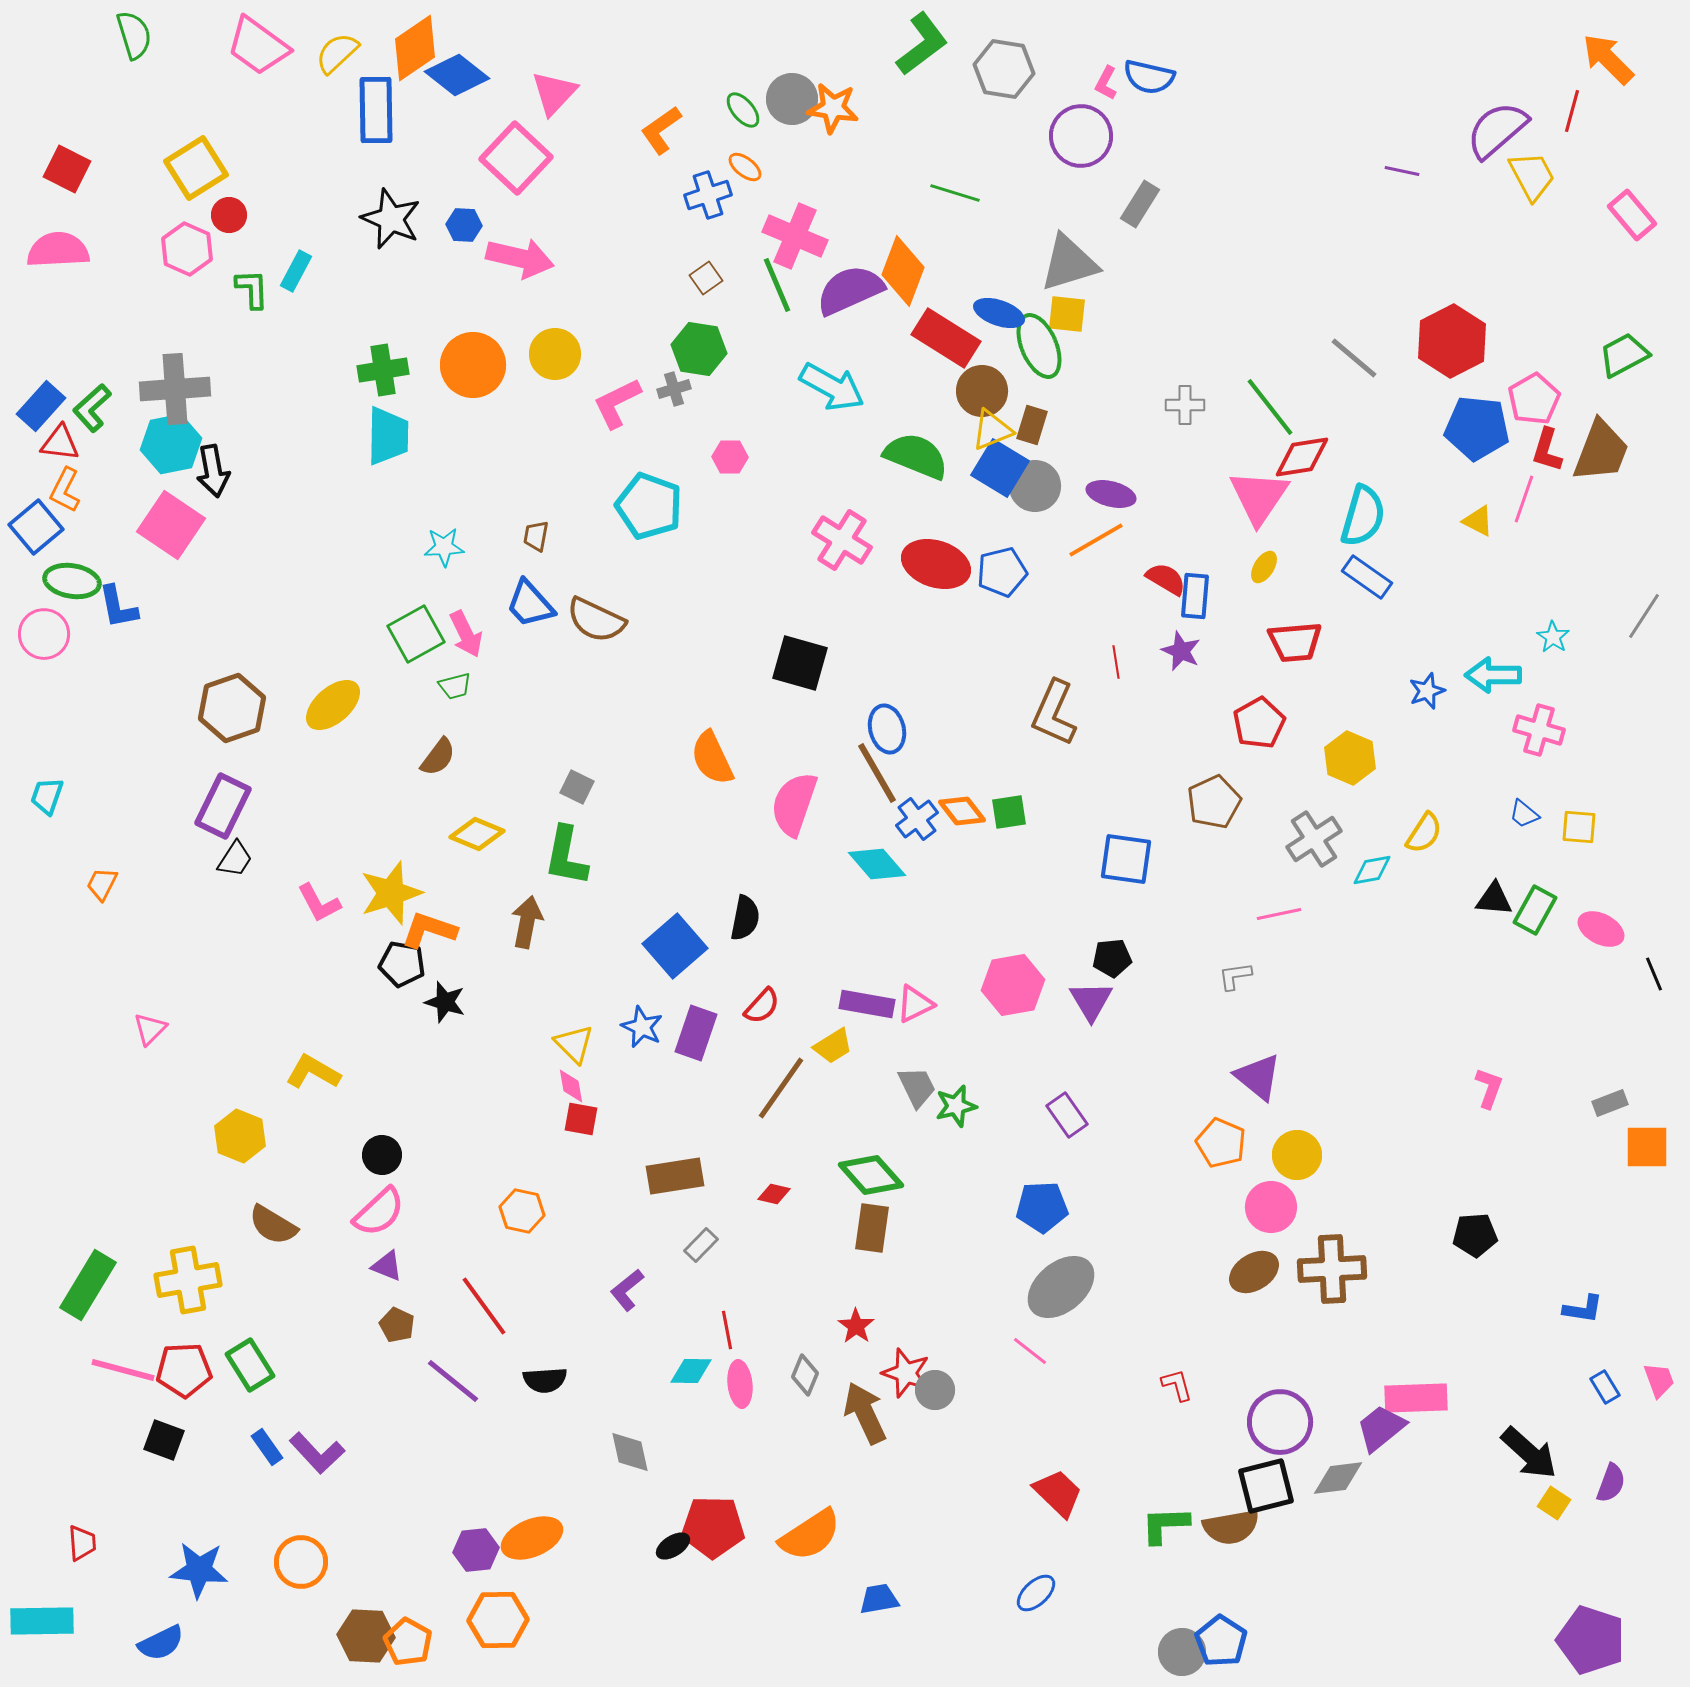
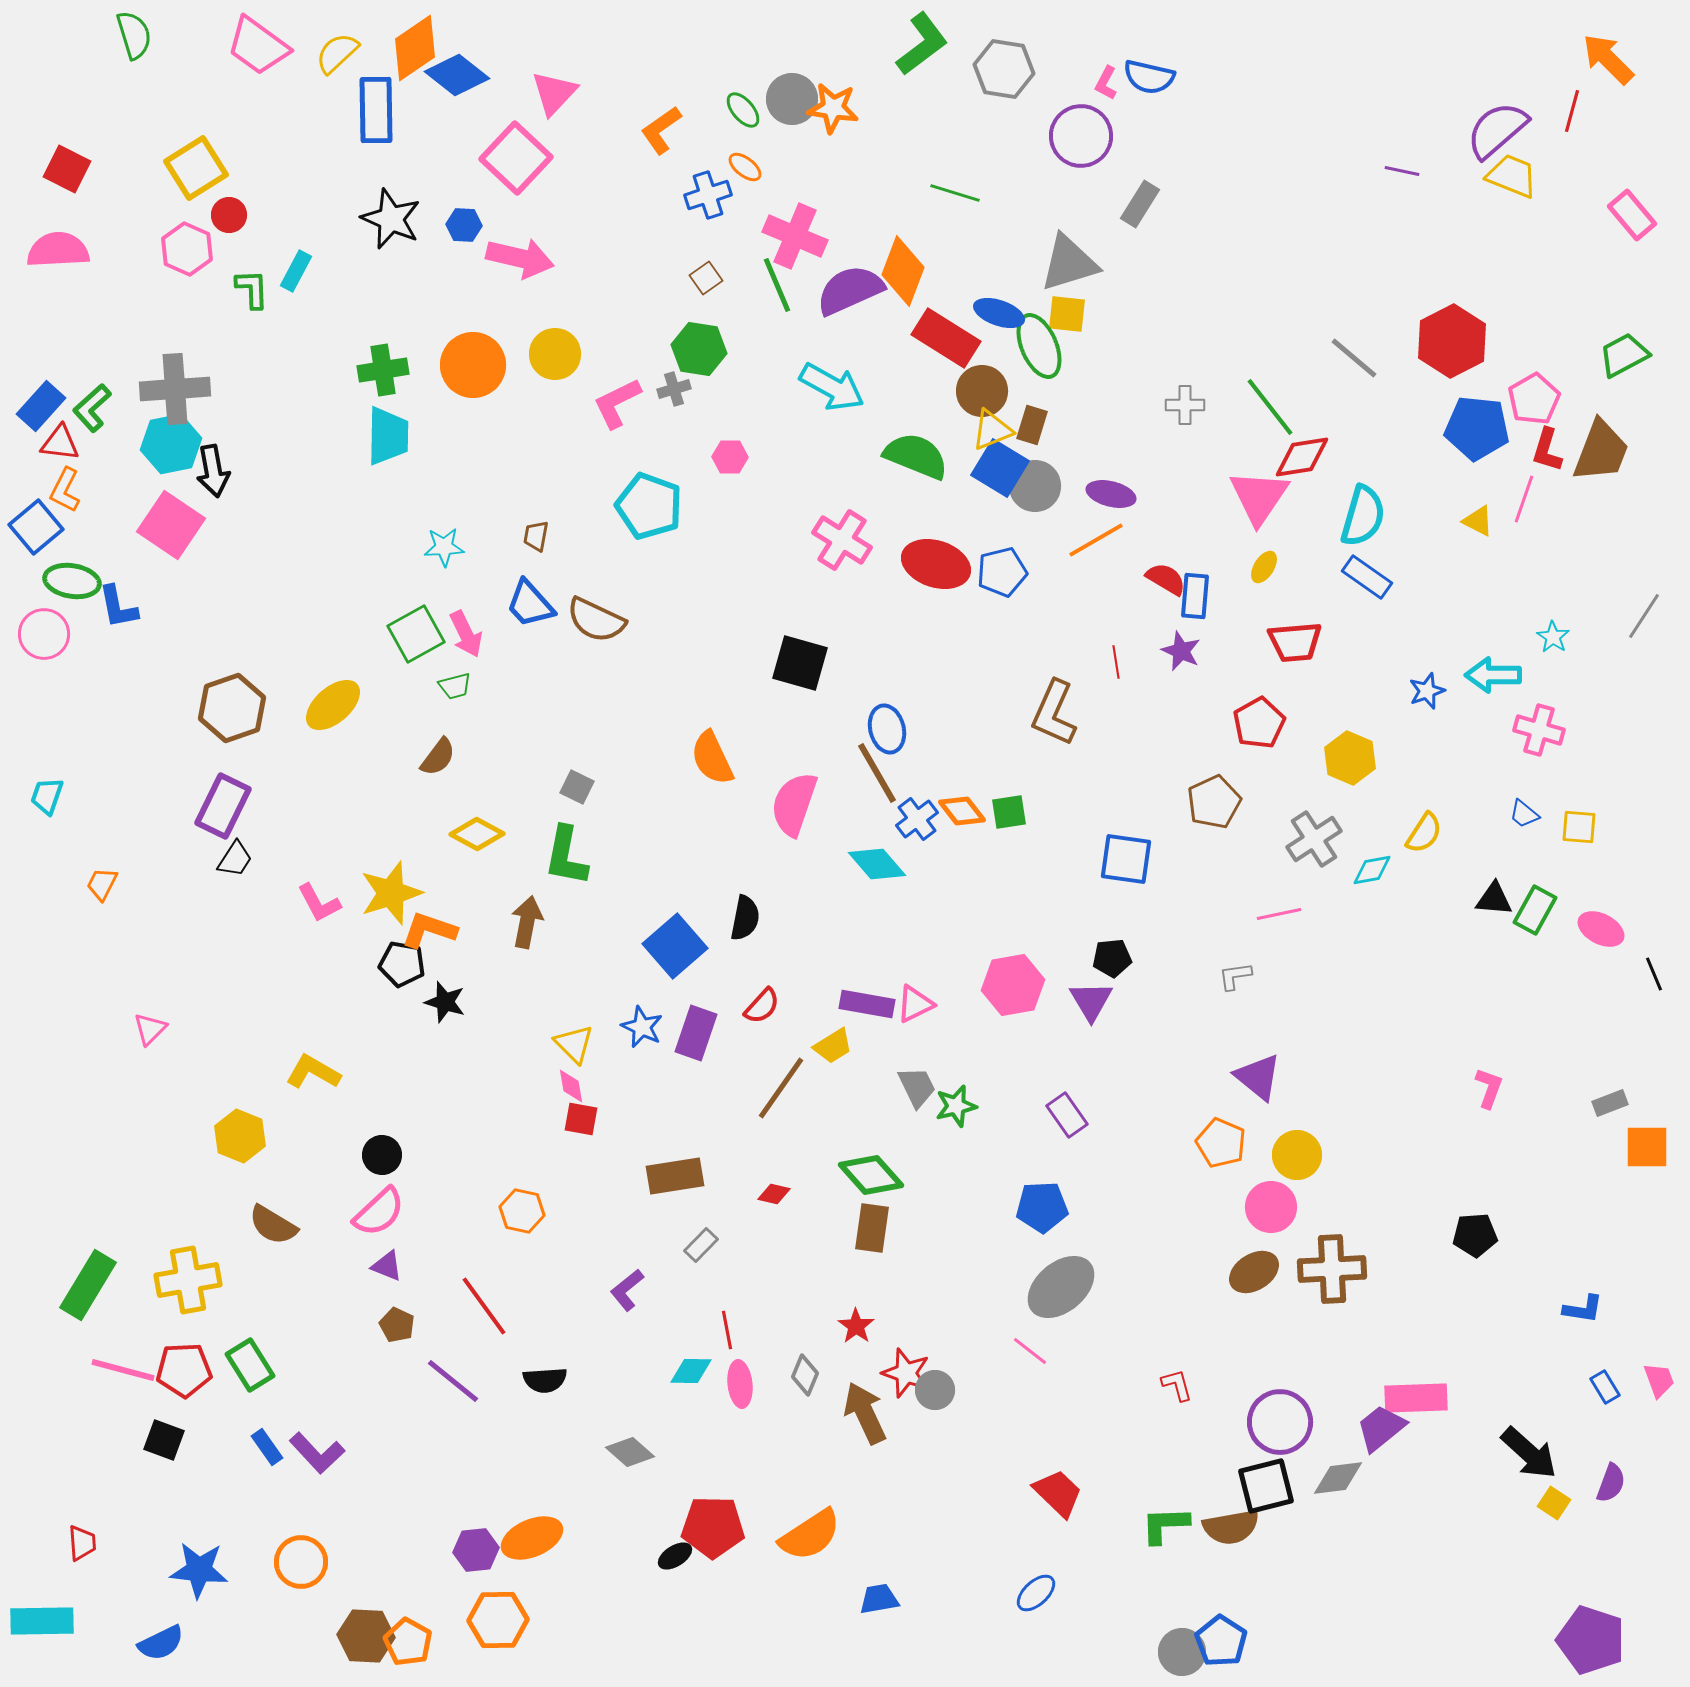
yellow trapezoid at (1532, 176): moved 20 px left; rotated 40 degrees counterclockwise
yellow diamond at (477, 834): rotated 6 degrees clockwise
gray diamond at (630, 1452): rotated 36 degrees counterclockwise
black ellipse at (673, 1546): moved 2 px right, 10 px down
